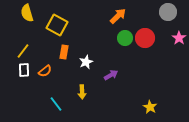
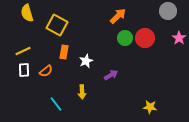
gray circle: moved 1 px up
yellow line: rotated 28 degrees clockwise
white star: moved 1 px up
orange semicircle: moved 1 px right
yellow star: rotated 24 degrees counterclockwise
